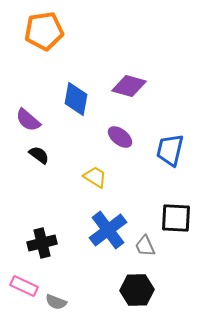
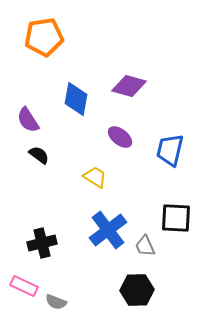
orange pentagon: moved 6 px down
purple semicircle: rotated 16 degrees clockwise
